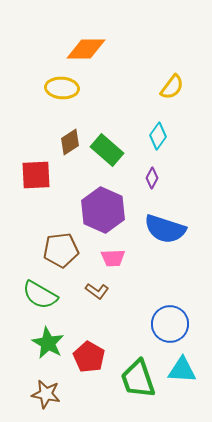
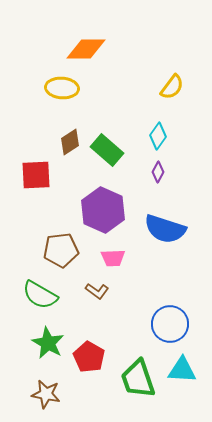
purple diamond: moved 6 px right, 6 px up
